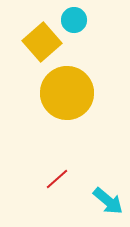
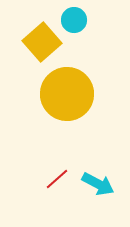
yellow circle: moved 1 px down
cyan arrow: moved 10 px left, 17 px up; rotated 12 degrees counterclockwise
